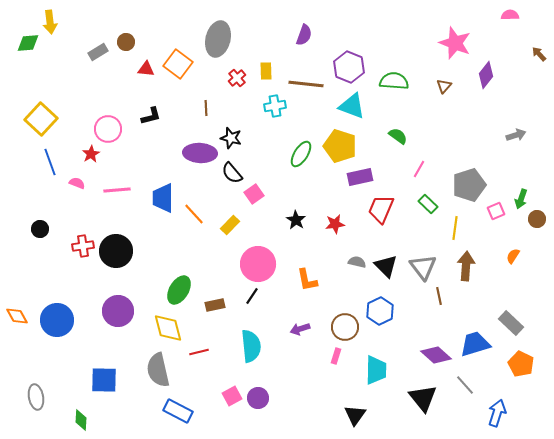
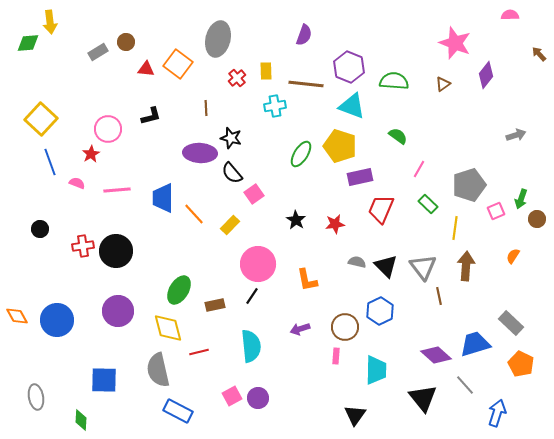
brown triangle at (444, 86): moved 1 px left, 2 px up; rotated 14 degrees clockwise
pink rectangle at (336, 356): rotated 14 degrees counterclockwise
